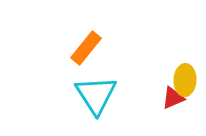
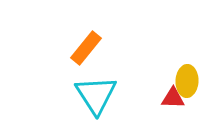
yellow ellipse: moved 2 px right, 1 px down
red triangle: rotated 25 degrees clockwise
